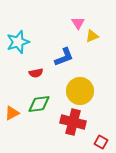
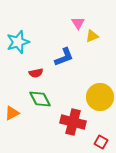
yellow circle: moved 20 px right, 6 px down
green diamond: moved 1 px right, 5 px up; rotated 70 degrees clockwise
